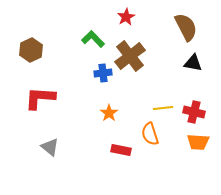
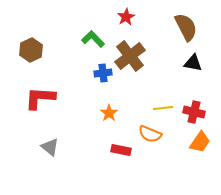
orange semicircle: rotated 50 degrees counterclockwise
orange trapezoid: moved 2 px right; rotated 60 degrees counterclockwise
